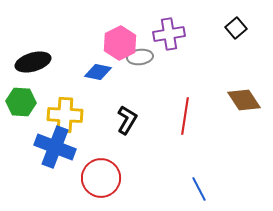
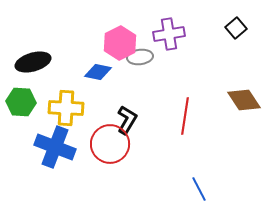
yellow cross: moved 1 px right, 7 px up
red circle: moved 9 px right, 34 px up
